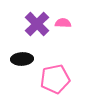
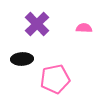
pink semicircle: moved 21 px right, 5 px down
